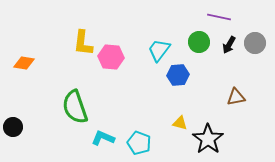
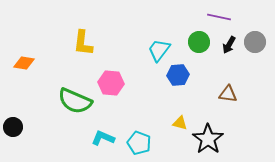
gray circle: moved 1 px up
pink hexagon: moved 26 px down
brown triangle: moved 8 px left, 3 px up; rotated 18 degrees clockwise
green semicircle: moved 6 px up; rotated 48 degrees counterclockwise
